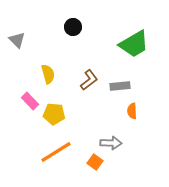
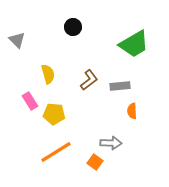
pink rectangle: rotated 12 degrees clockwise
